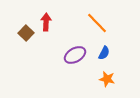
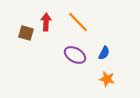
orange line: moved 19 px left, 1 px up
brown square: rotated 28 degrees counterclockwise
purple ellipse: rotated 60 degrees clockwise
